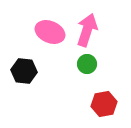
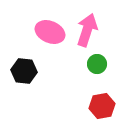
green circle: moved 10 px right
red hexagon: moved 2 px left, 2 px down
